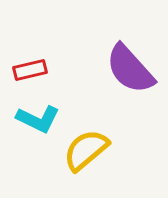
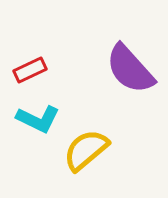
red rectangle: rotated 12 degrees counterclockwise
